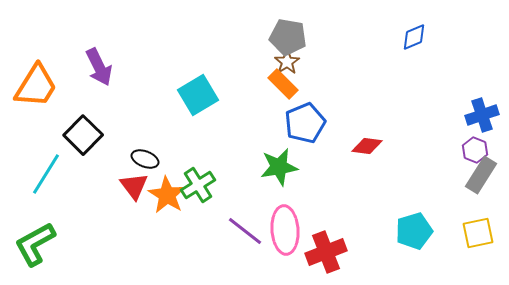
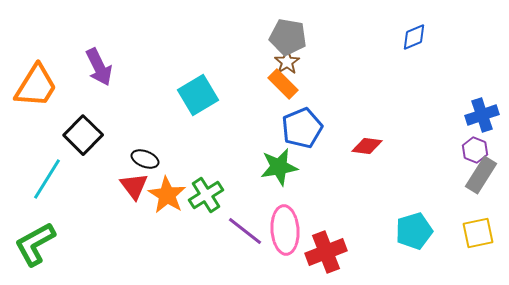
blue pentagon: moved 3 px left, 5 px down
cyan line: moved 1 px right, 5 px down
green cross: moved 8 px right, 10 px down
